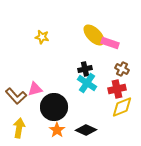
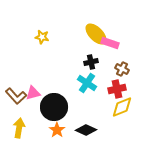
yellow ellipse: moved 2 px right, 1 px up
black cross: moved 6 px right, 7 px up
pink triangle: moved 2 px left, 4 px down
